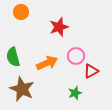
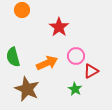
orange circle: moved 1 px right, 2 px up
red star: rotated 18 degrees counterclockwise
brown star: moved 5 px right
green star: moved 4 px up; rotated 24 degrees counterclockwise
